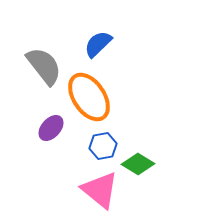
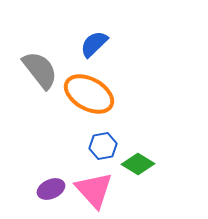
blue semicircle: moved 4 px left
gray semicircle: moved 4 px left, 4 px down
orange ellipse: moved 3 px up; rotated 27 degrees counterclockwise
purple ellipse: moved 61 px down; rotated 24 degrees clockwise
pink triangle: moved 6 px left; rotated 9 degrees clockwise
